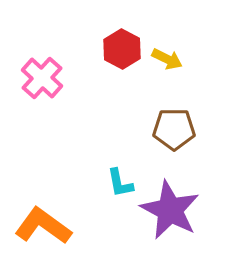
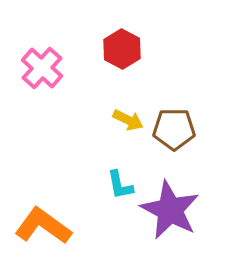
yellow arrow: moved 39 px left, 61 px down
pink cross: moved 10 px up
cyan L-shape: moved 2 px down
